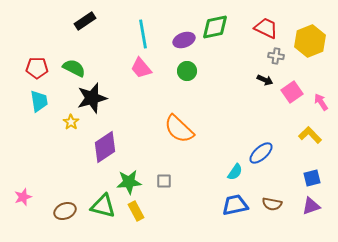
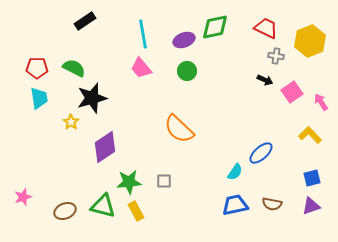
cyan trapezoid: moved 3 px up
